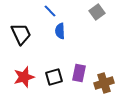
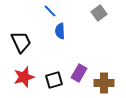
gray square: moved 2 px right, 1 px down
black trapezoid: moved 8 px down
purple rectangle: rotated 18 degrees clockwise
black square: moved 3 px down
brown cross: rotated 18 degrees clockwise
